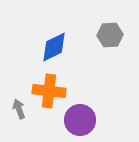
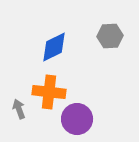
gray hexagon: moved 1 px down
orange cross: moved 1 px down
purple circle: moved 3 px left, 1 px up
